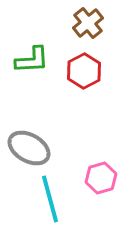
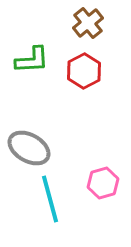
pink hexagon: moved 2 px right, 5 px down
